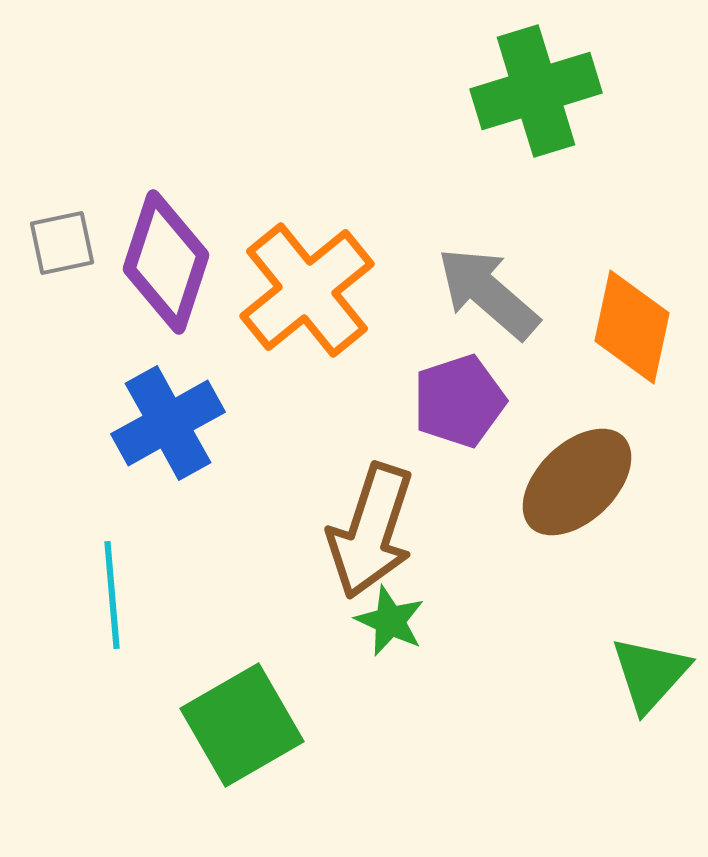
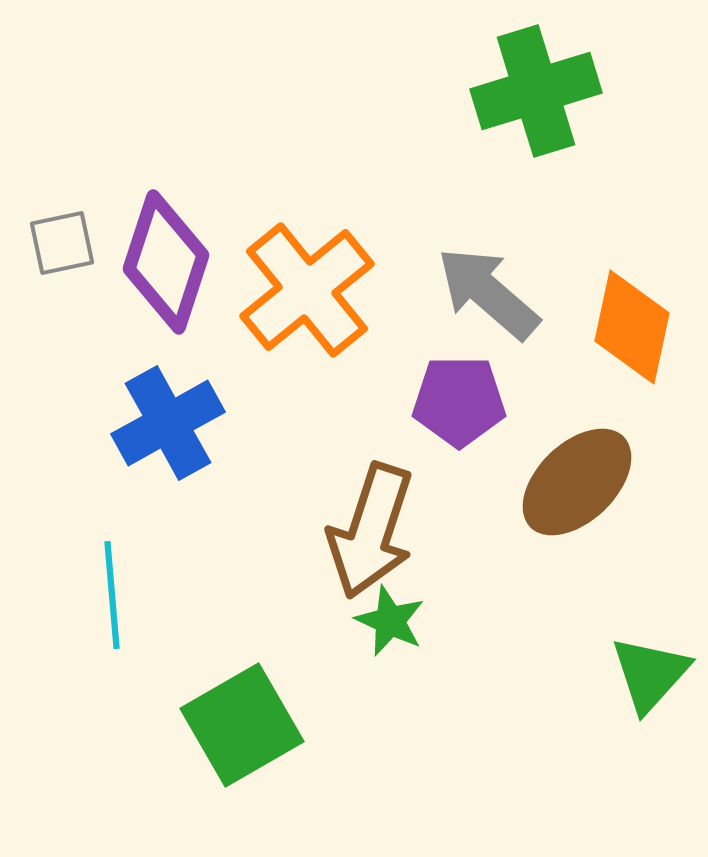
purple pentagon: rotated 18 degrees clockwise
